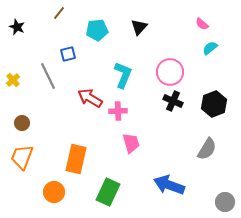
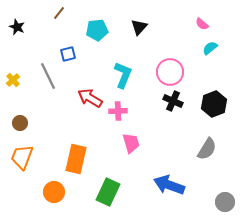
brown circle: moved 2 px left
